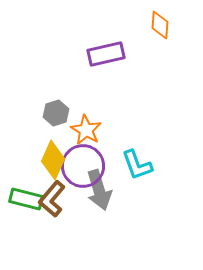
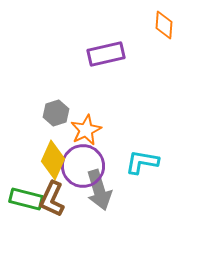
orange diamond: moved 4 px right
orange star: rotated 16 degrees clockwise
cyan L-shape: moved 5 px right, 3 px up; rotated 120 degrees clockwise
brown L-shape: rotated 15 degrees counterclockwise
